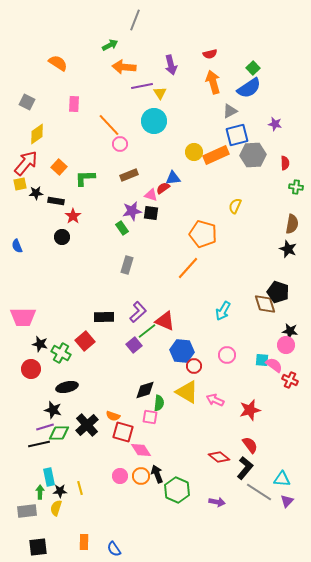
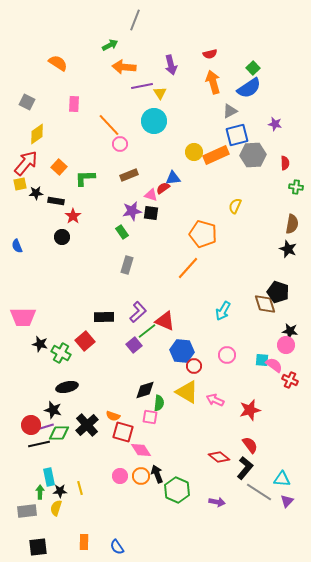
green rectangle at (122, 228): moved 4 px down
red circle at (31, 369): moved 56 px down
blue semicircle at (114, 549): moved 3 px right, 2 px up
